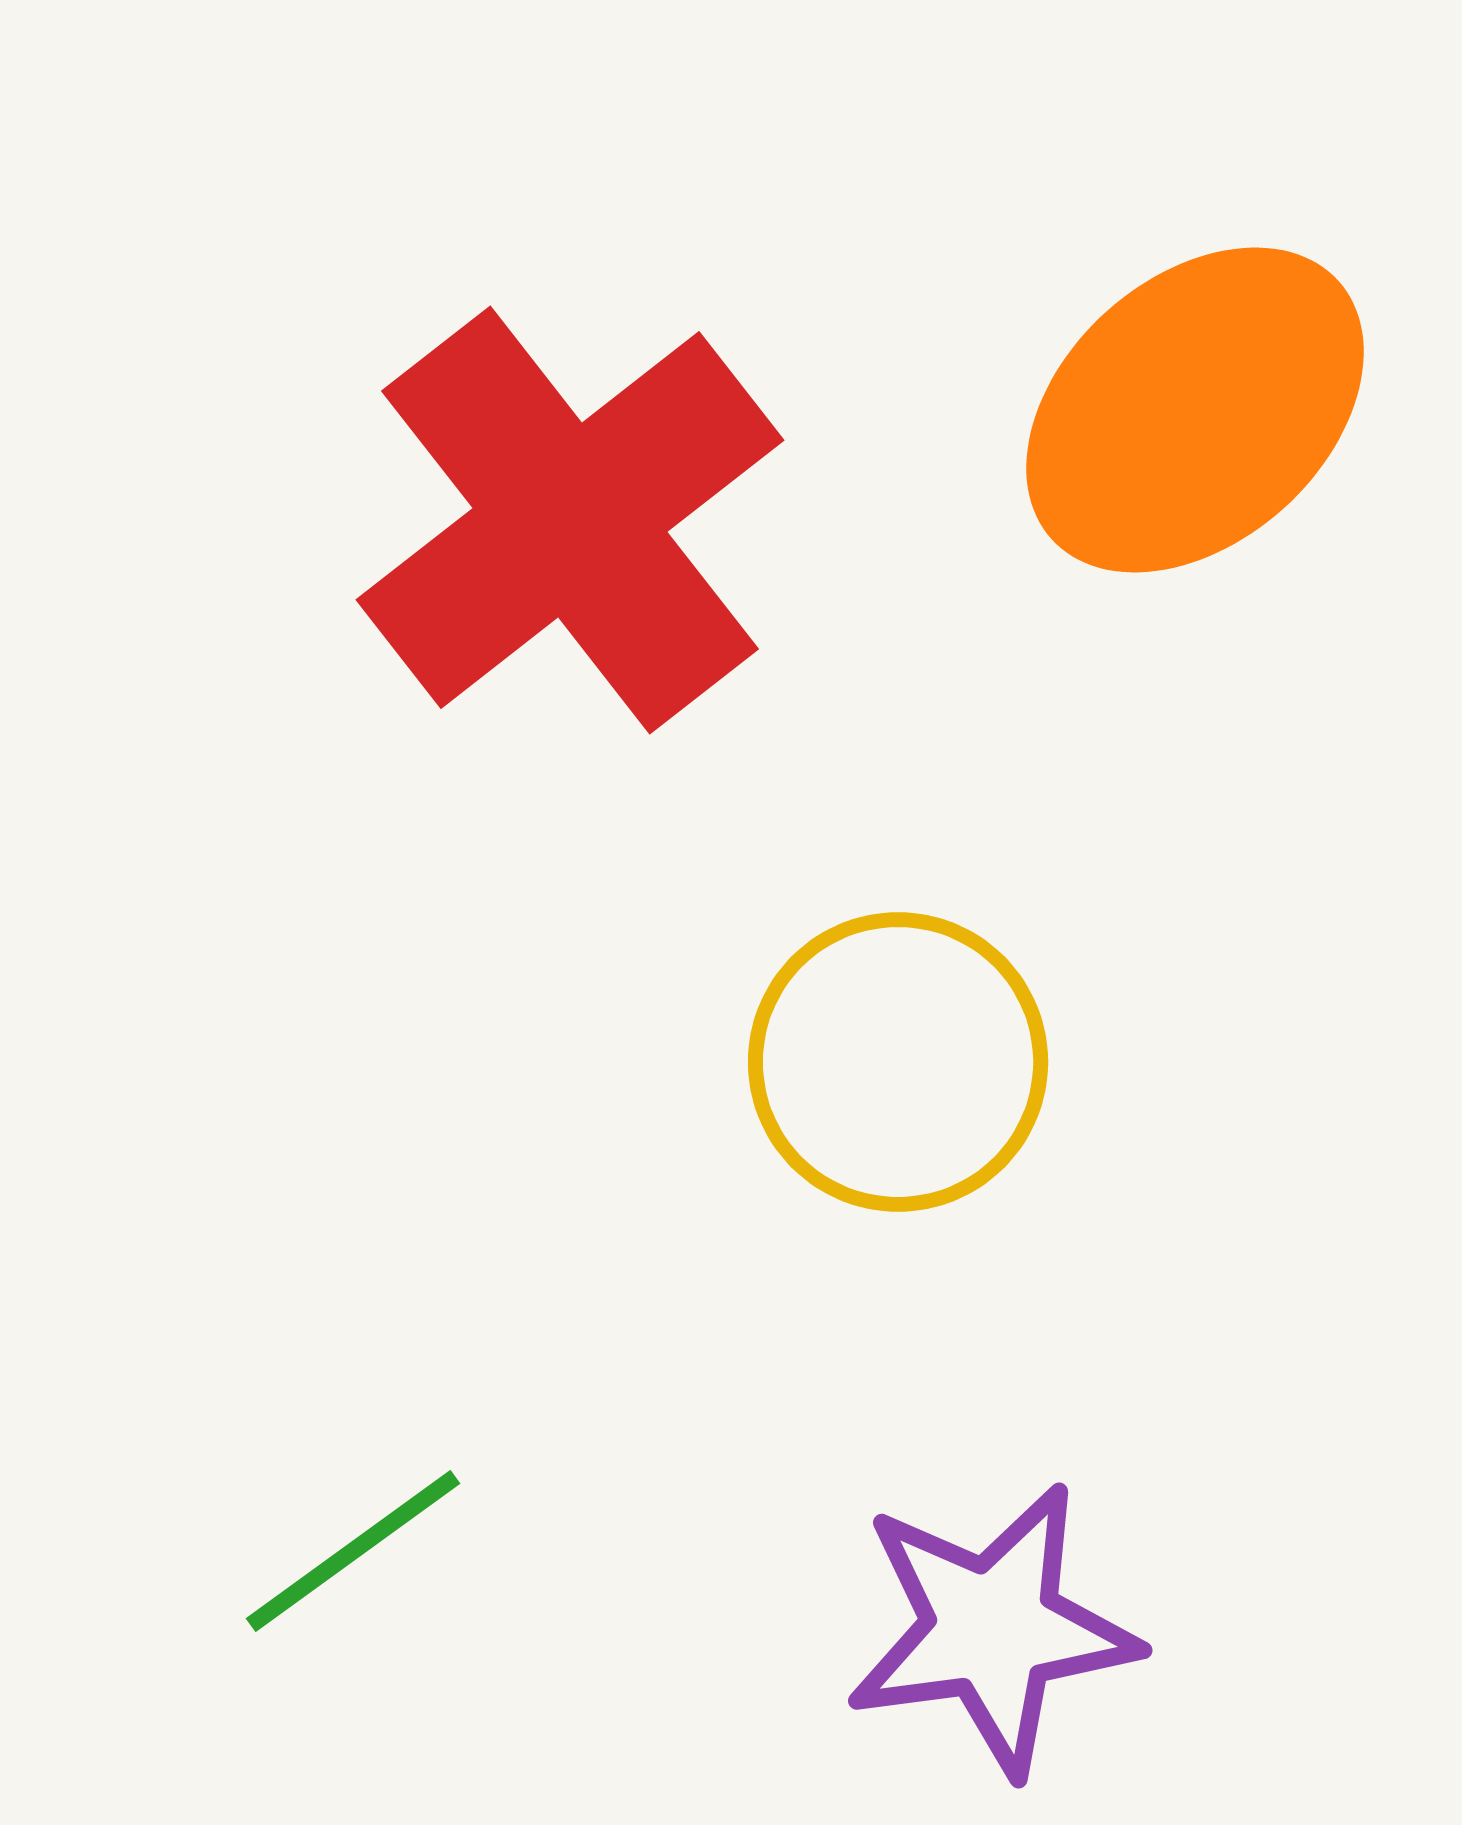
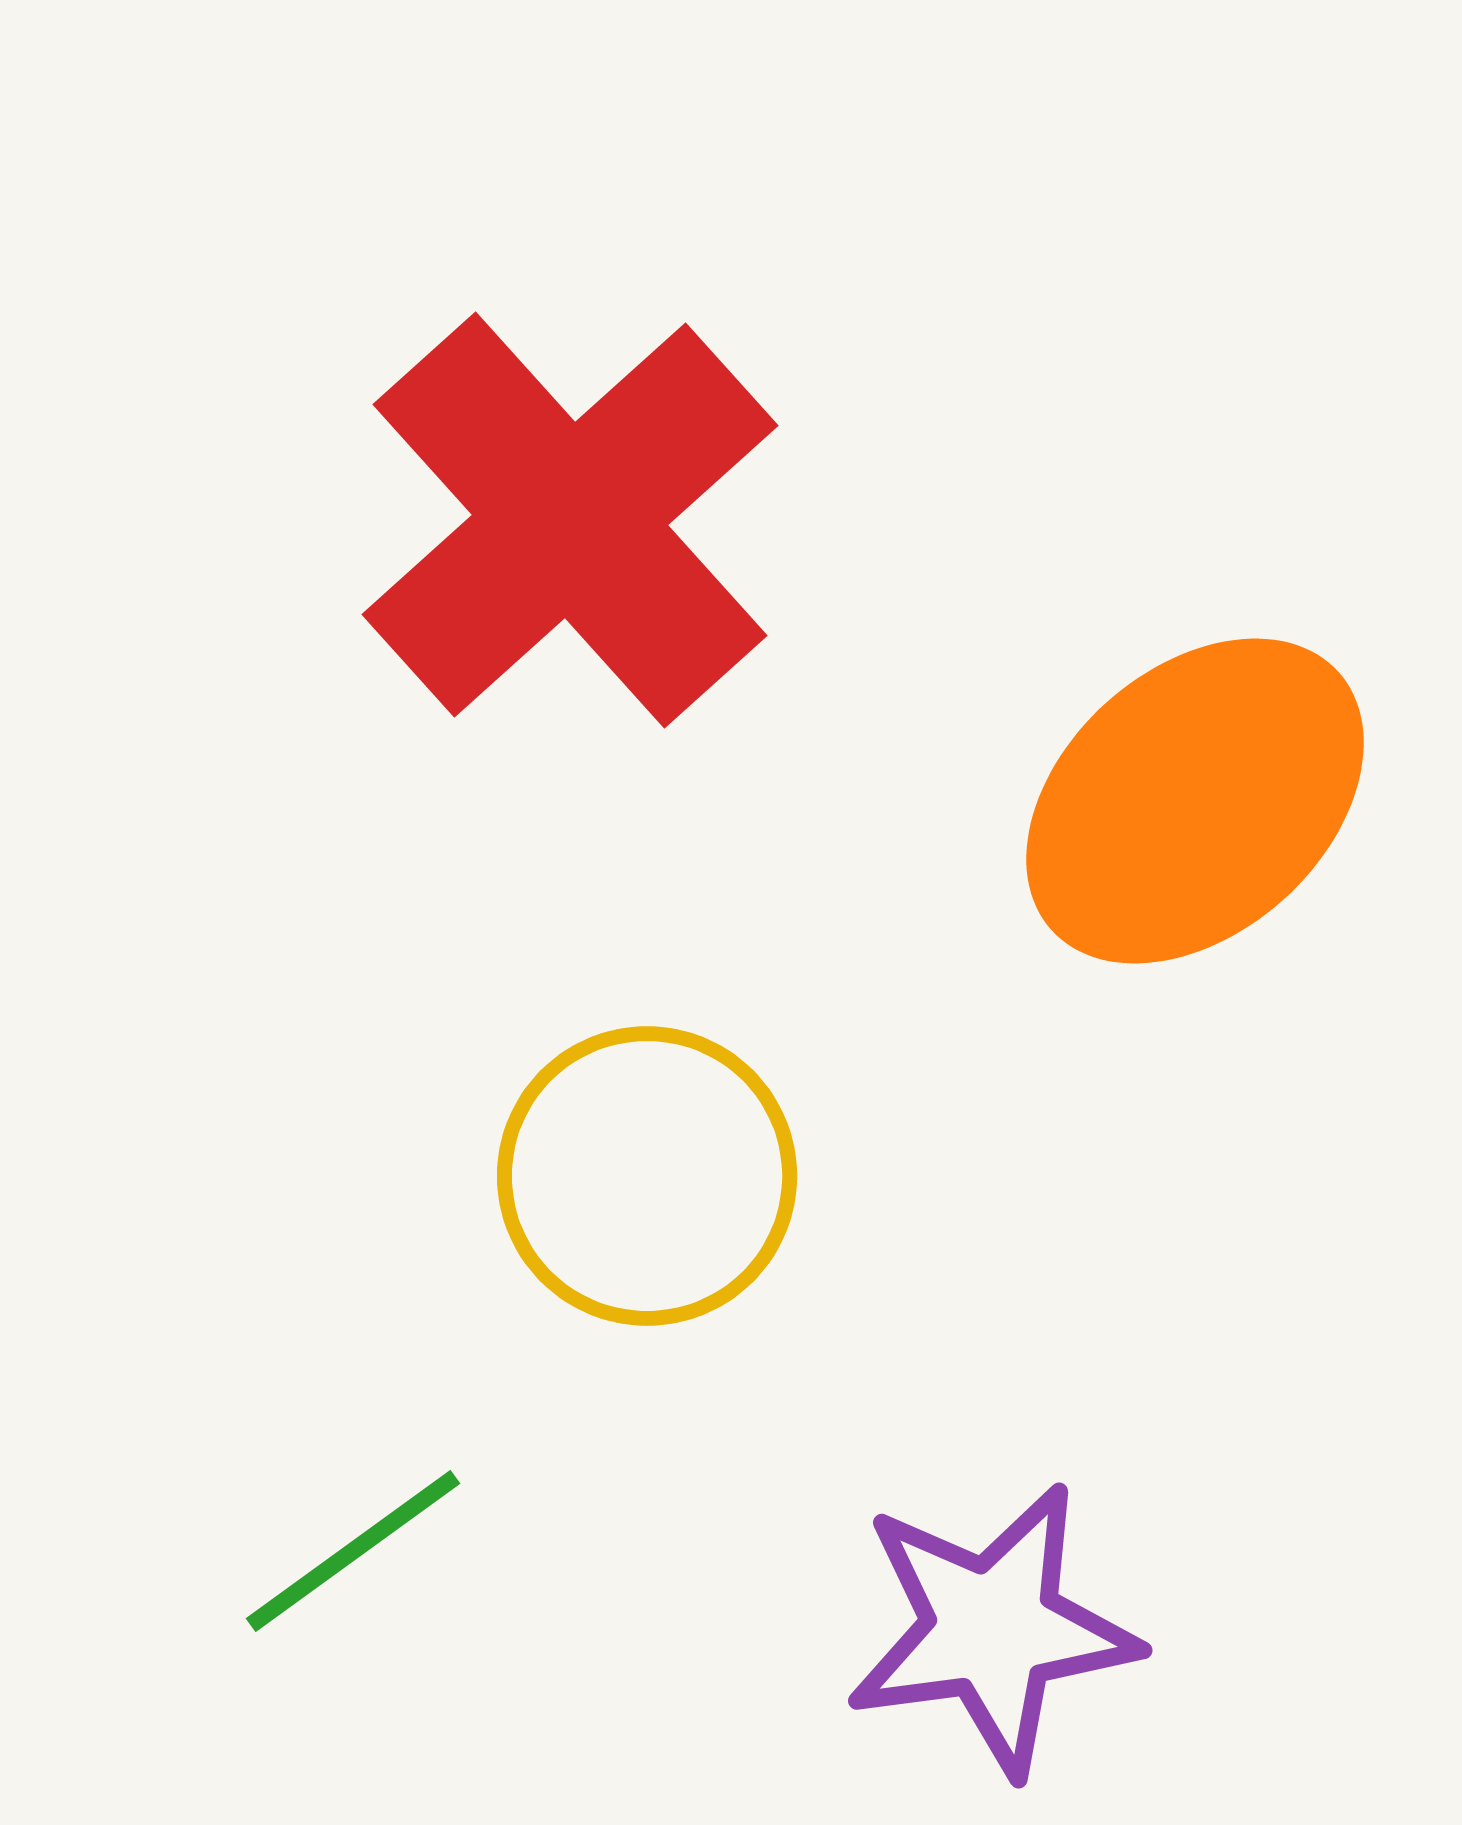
orange ellipse: moved 391 px down
red cross: rotated 4 degrees counterclockwise
yellow circle: moved 251 px left, 114 px down
